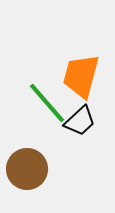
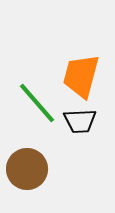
green line: moved 10 px left
black trapezoid: rotated 40 degrees clockwise
